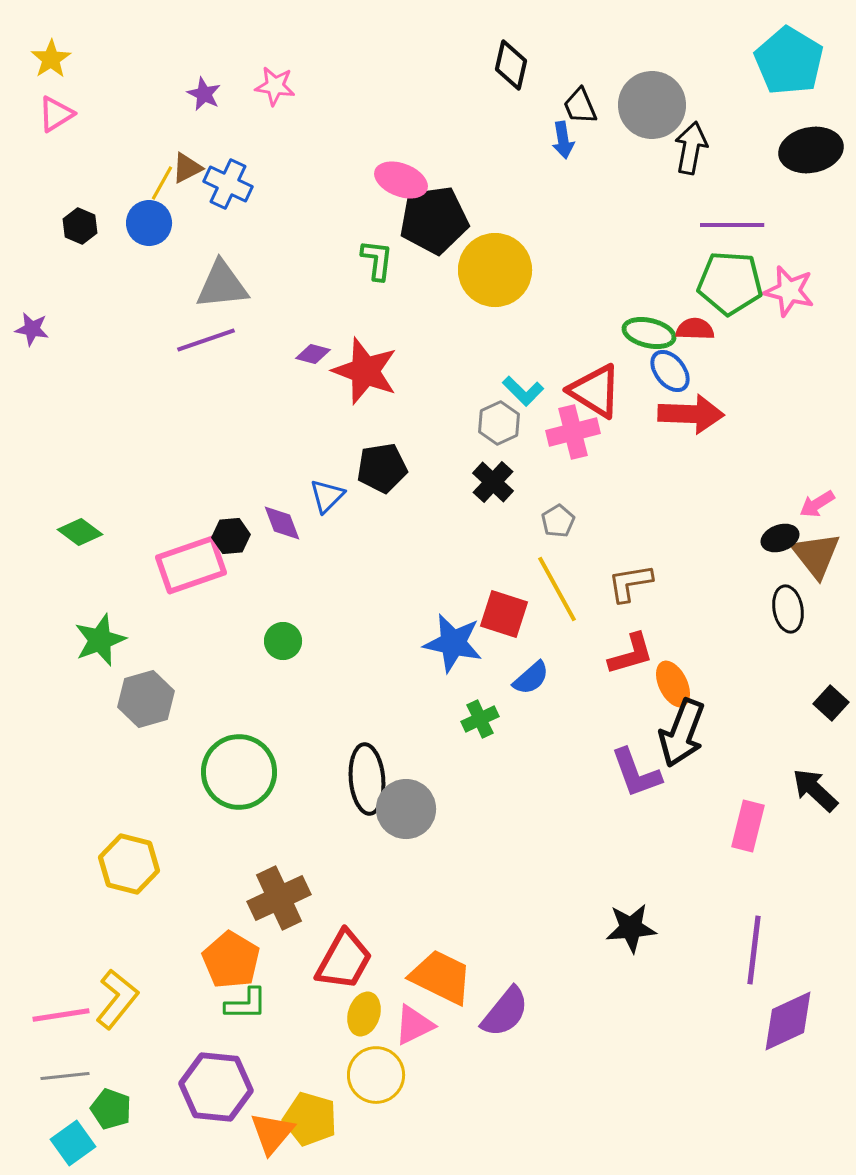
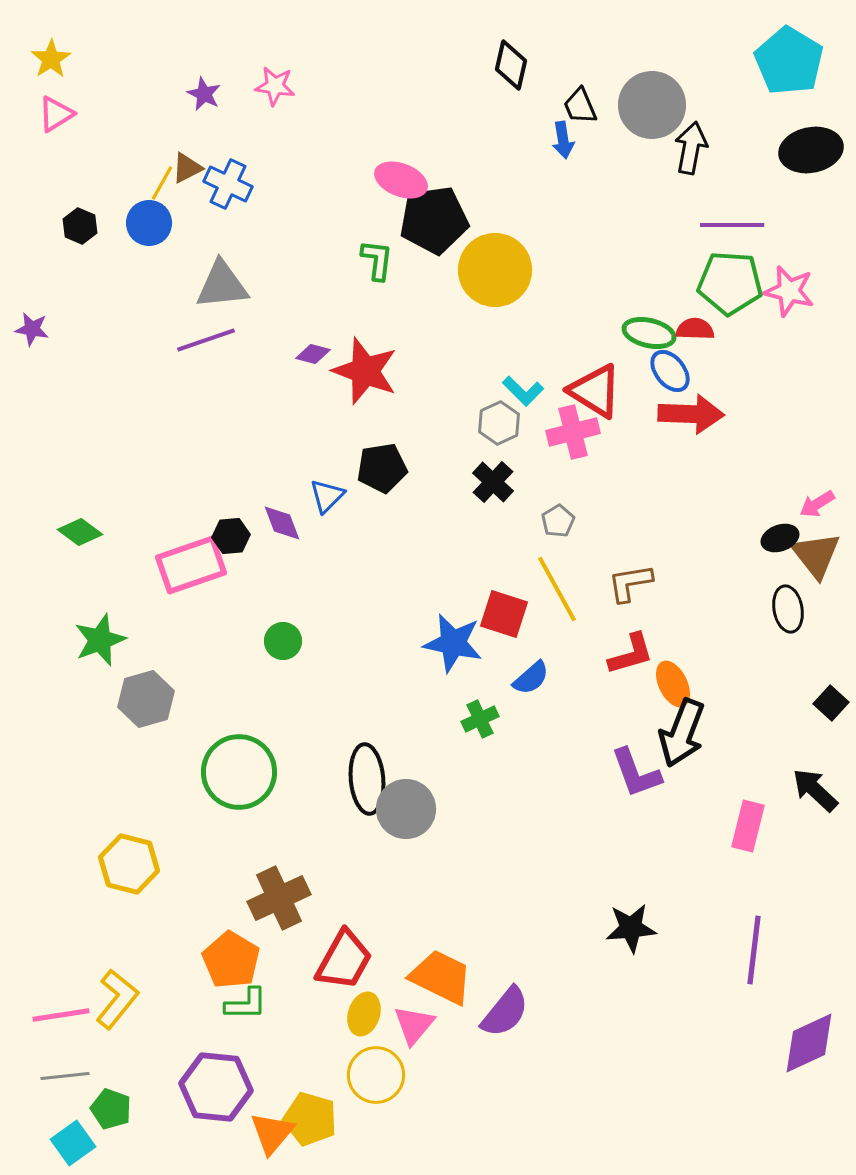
purple diamond at (788, 1021): moved 21 px right, 22 px down
pink triangle at (414, 1025): rotated 24 degrees counterclockwise
